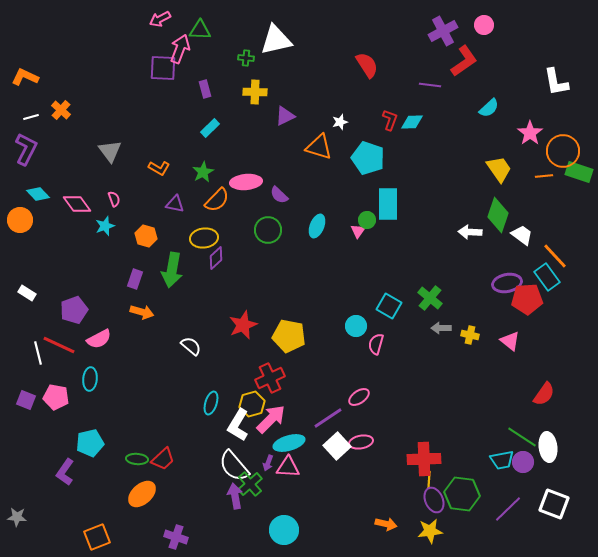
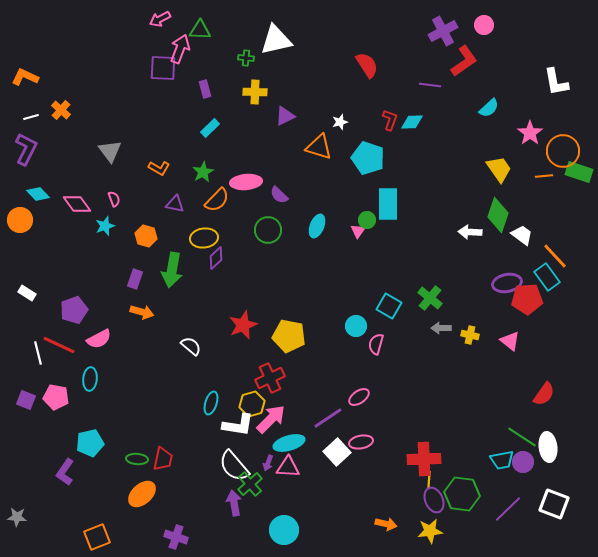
white L-shape at (238, 425): rotated 112 degrees counterclockwise
white square at (337, 446): moved 6 px down
red trapezoid at (163, 459): rotated 35 degrees counterclockwise
purple arrow at (235, 496): moved 1 px left, 7 px down
